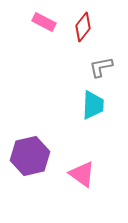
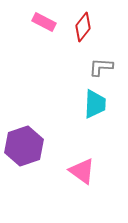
gray L-shape: rotated 15 degrees clockwise
cyan trapezoid: moved 2 px right, 1 px up
purple hexagon: moved 6 px left, 10 px up; rotated 6 degrees counterclockwise
pink triangle: moved 3 px up
